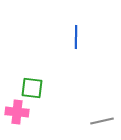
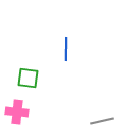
blue line: moved 10 px left, 12 px down
green square: moved 4 px left, 10 px up
